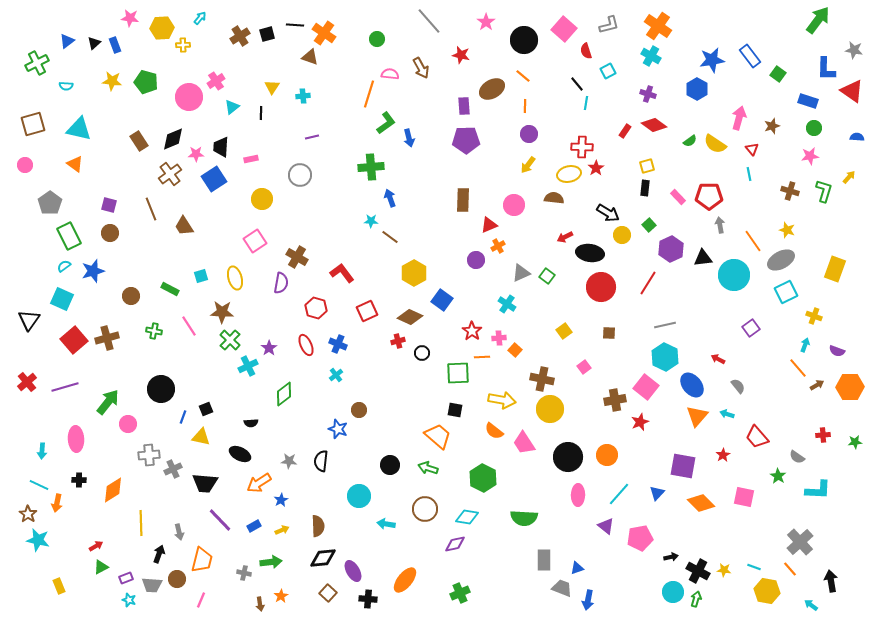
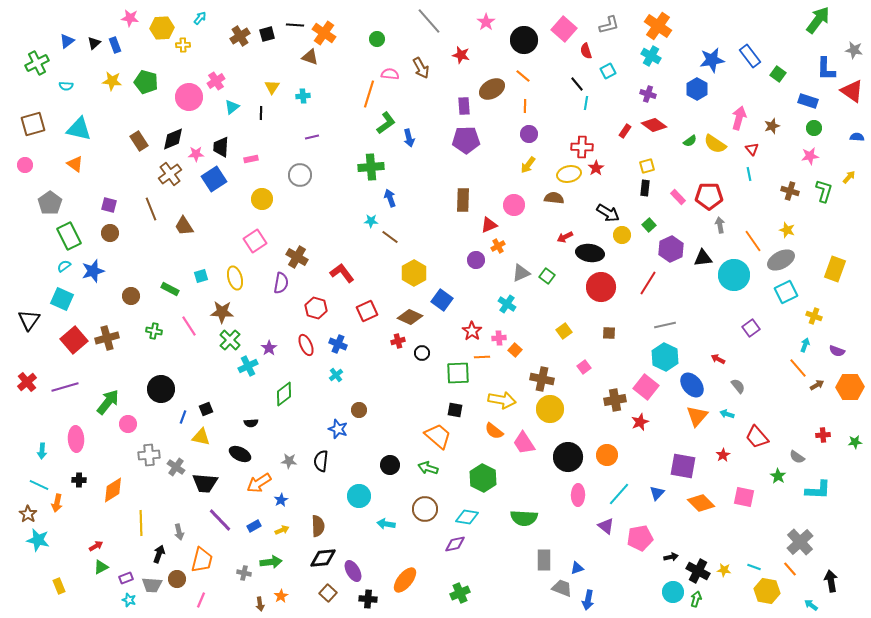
gray cross at (173, 469): moved 3 px right, 2 px up; rotated 30 degrees counterclockwise
